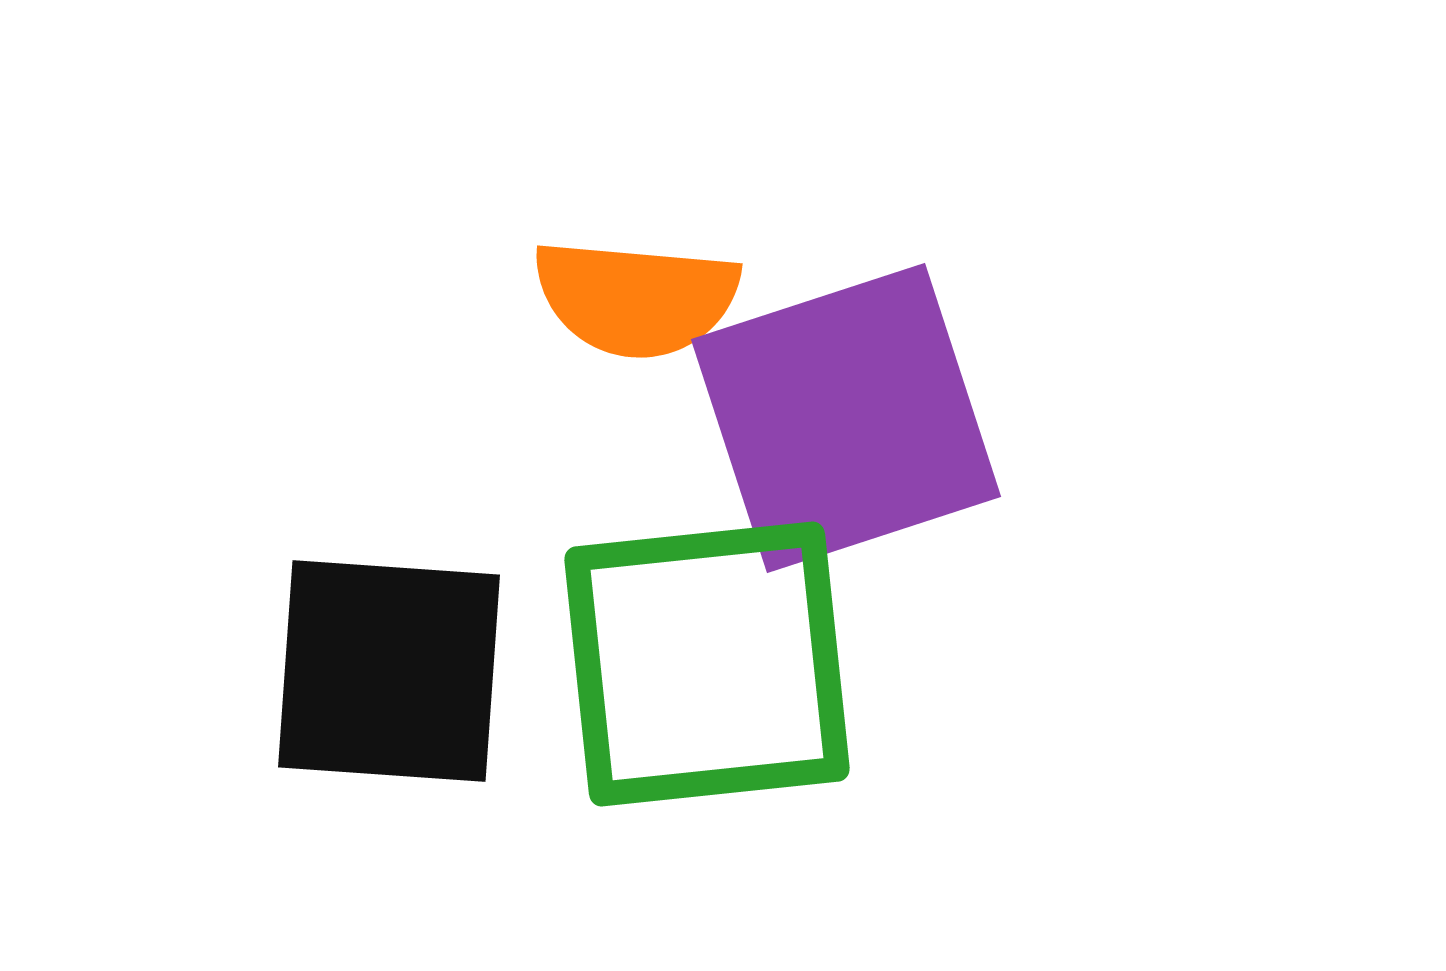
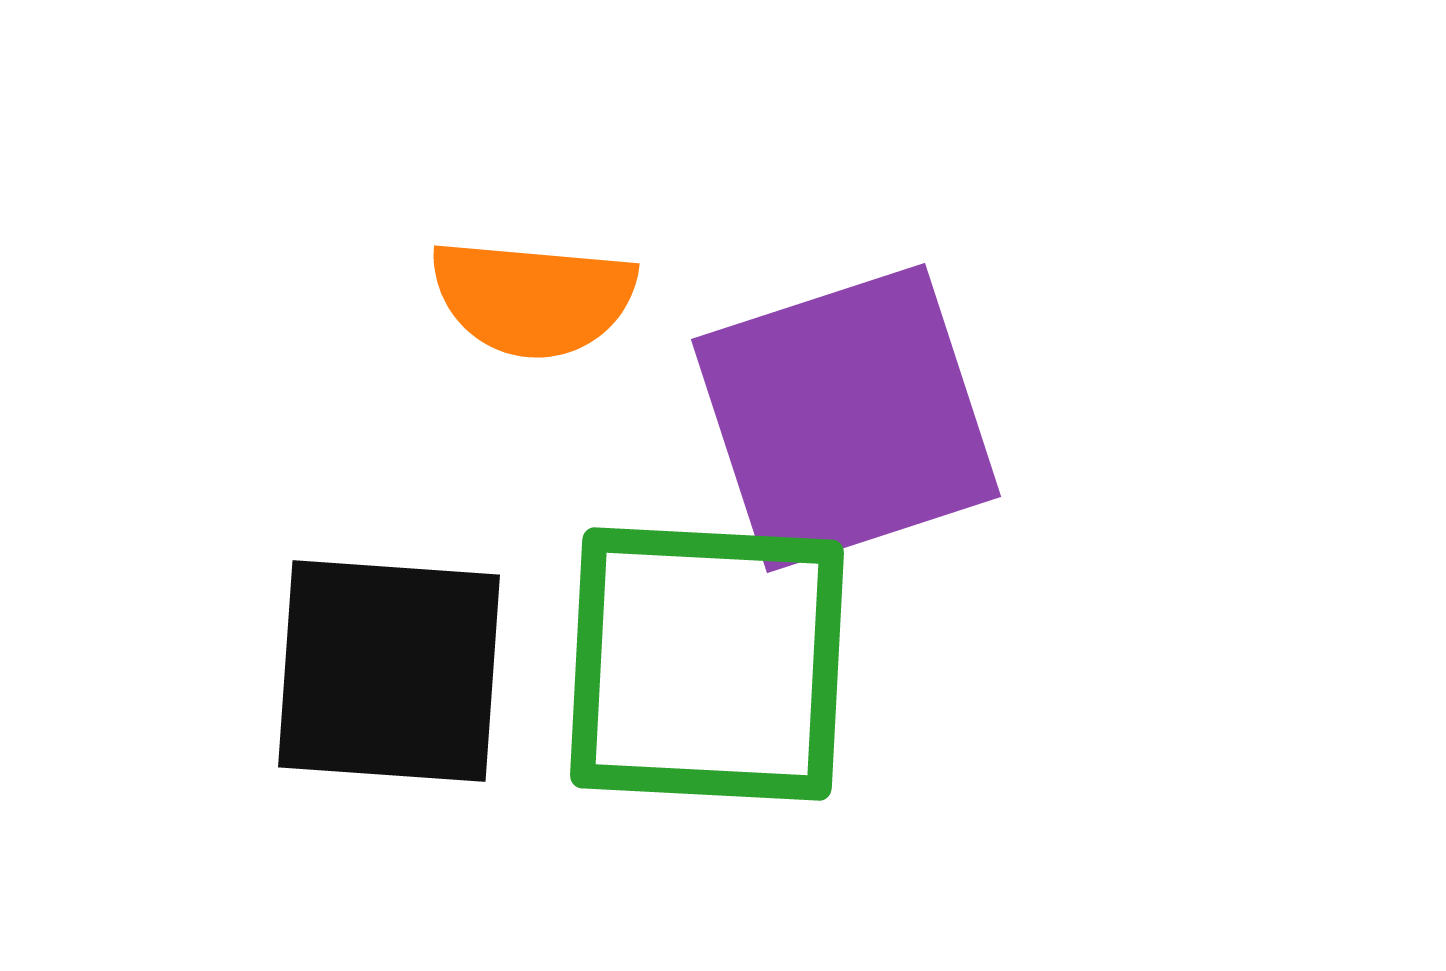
orange semicircle: moved 103 px left
green square: rotated 9 degrees clockwise
